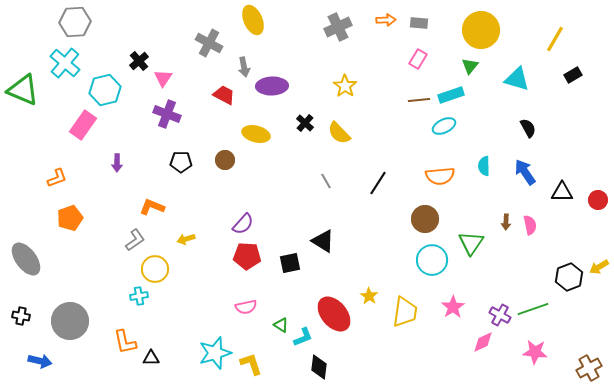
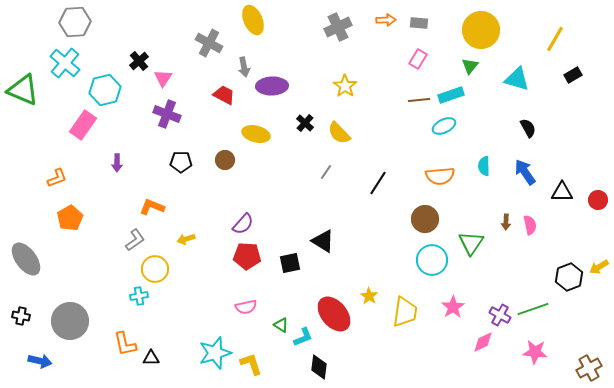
gray line at (326, 181): moved 9 px up; rotated 63 degrees clockwise
orange pentagon at (70, 218): rotated 10 degrees counterclockwise
orange L-shape at (125, 342): moved 2 px down
